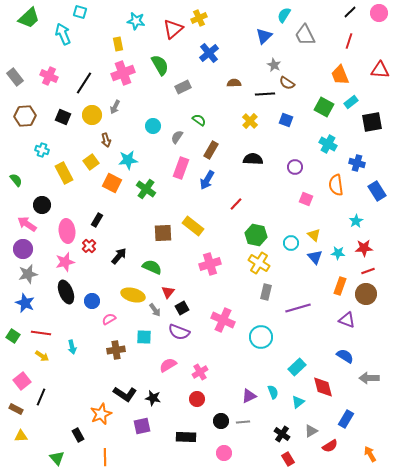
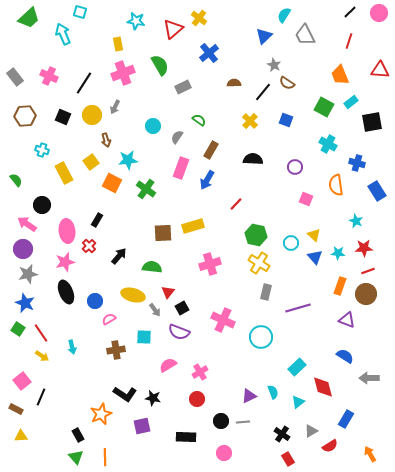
yellow cross at (199, 18): rotated 28 degrees counterclockwise
black line at (265, 94): moved 2 px left, 2 px up; rotated 48 degrees counterclockwise
cyan star at (356, 221): rotated 16 degrees counterclockwise
yellow rectangle at (193, 226): rotated 55 degrees counterclockwise
green semicircle at (152, 267): rotated 18 degrees counterclockwise
blue circle at (92, 301): moved 3 px right
red line at (41, 333): rotated 48 degrees clockwise
green square at (13, 336): moved 5 px right, 7 px up
green triangle at (57, 458): moved 19 px right, 1 px up
